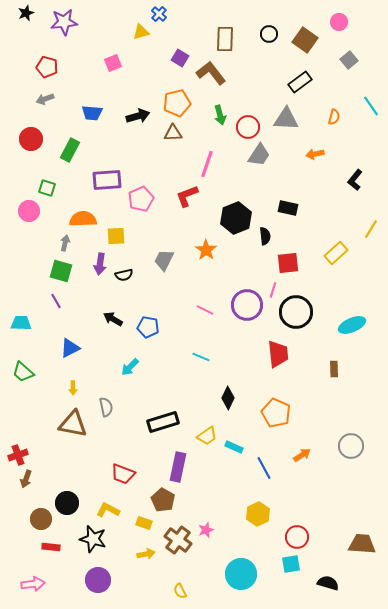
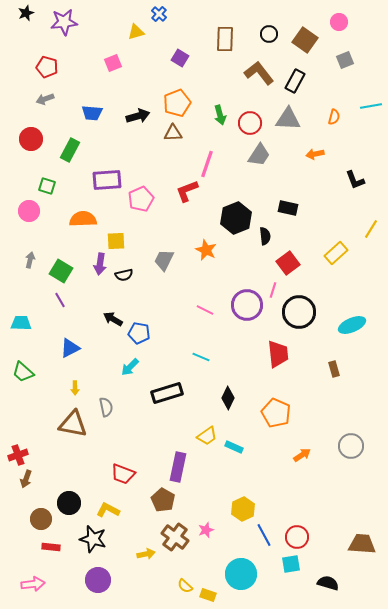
yellow triangle at (141, 32): moved 5 px left
gray square at (349, 60): moved 4 px left; rotated 18 degrees clockwise
brown L-shape at (211, 73): moved 48 px right
black rectangle at (300, 82): moved 5 px left, 1 px up; rotated 25 degrees counterclockwise
orange pentagon at (177, 103): rotated 8 degrees counterclockwise
cyan line at (371, 106): rotated 65 degrees counterclockwise
gray triangle at (286, 119): moved 2 px right
red circle at (248, 127): moved 2 px right, 4 px up
black L-shape at (355, 180): rotated 60 degrees counterclockwise
green square at (47, 188): moved 2 px up
red L-shape at (187, 196): moved 5 px up
yellow square at (116, 236): moved 5 px down
gray arrow at (65, 243): moved 35 px left, 17 px down
orange star at (206, 250): rotated 10 degrees counterclockwise
red square at (288, 263): rotated 30 degrees counterclockwise
green square at (61, 271): rotated 15 degrees clockwise
purple line at (56, 301): moved 4 px right, 1 px up
black circle at (296, 312): moved 3 px right
blue pentagon at (148, 327): moved 9 px left, 6 px down
brown rectangle at (334, 369): rotated 14 degrees counterclockwise
yellow arrow at (73, 388): moved 2 px right
black rectangle at (163, 422): moved 4 px right, 29 px up
blue line at (264, 468): moved 67 px down
black circle at (67, 503): moved 2 px right
yellow hexagon at (258, 514): moved 15 px left, 5 px up
yellow rectangle at (144, 523): moved 64 px right, 72 px down
brown cross at (178, 540): moved 3 px left, 3 px up
yellow semicircle at (180, 591): moved 5 px right, 5 px up; rotated 21 degrees counterclockwise
